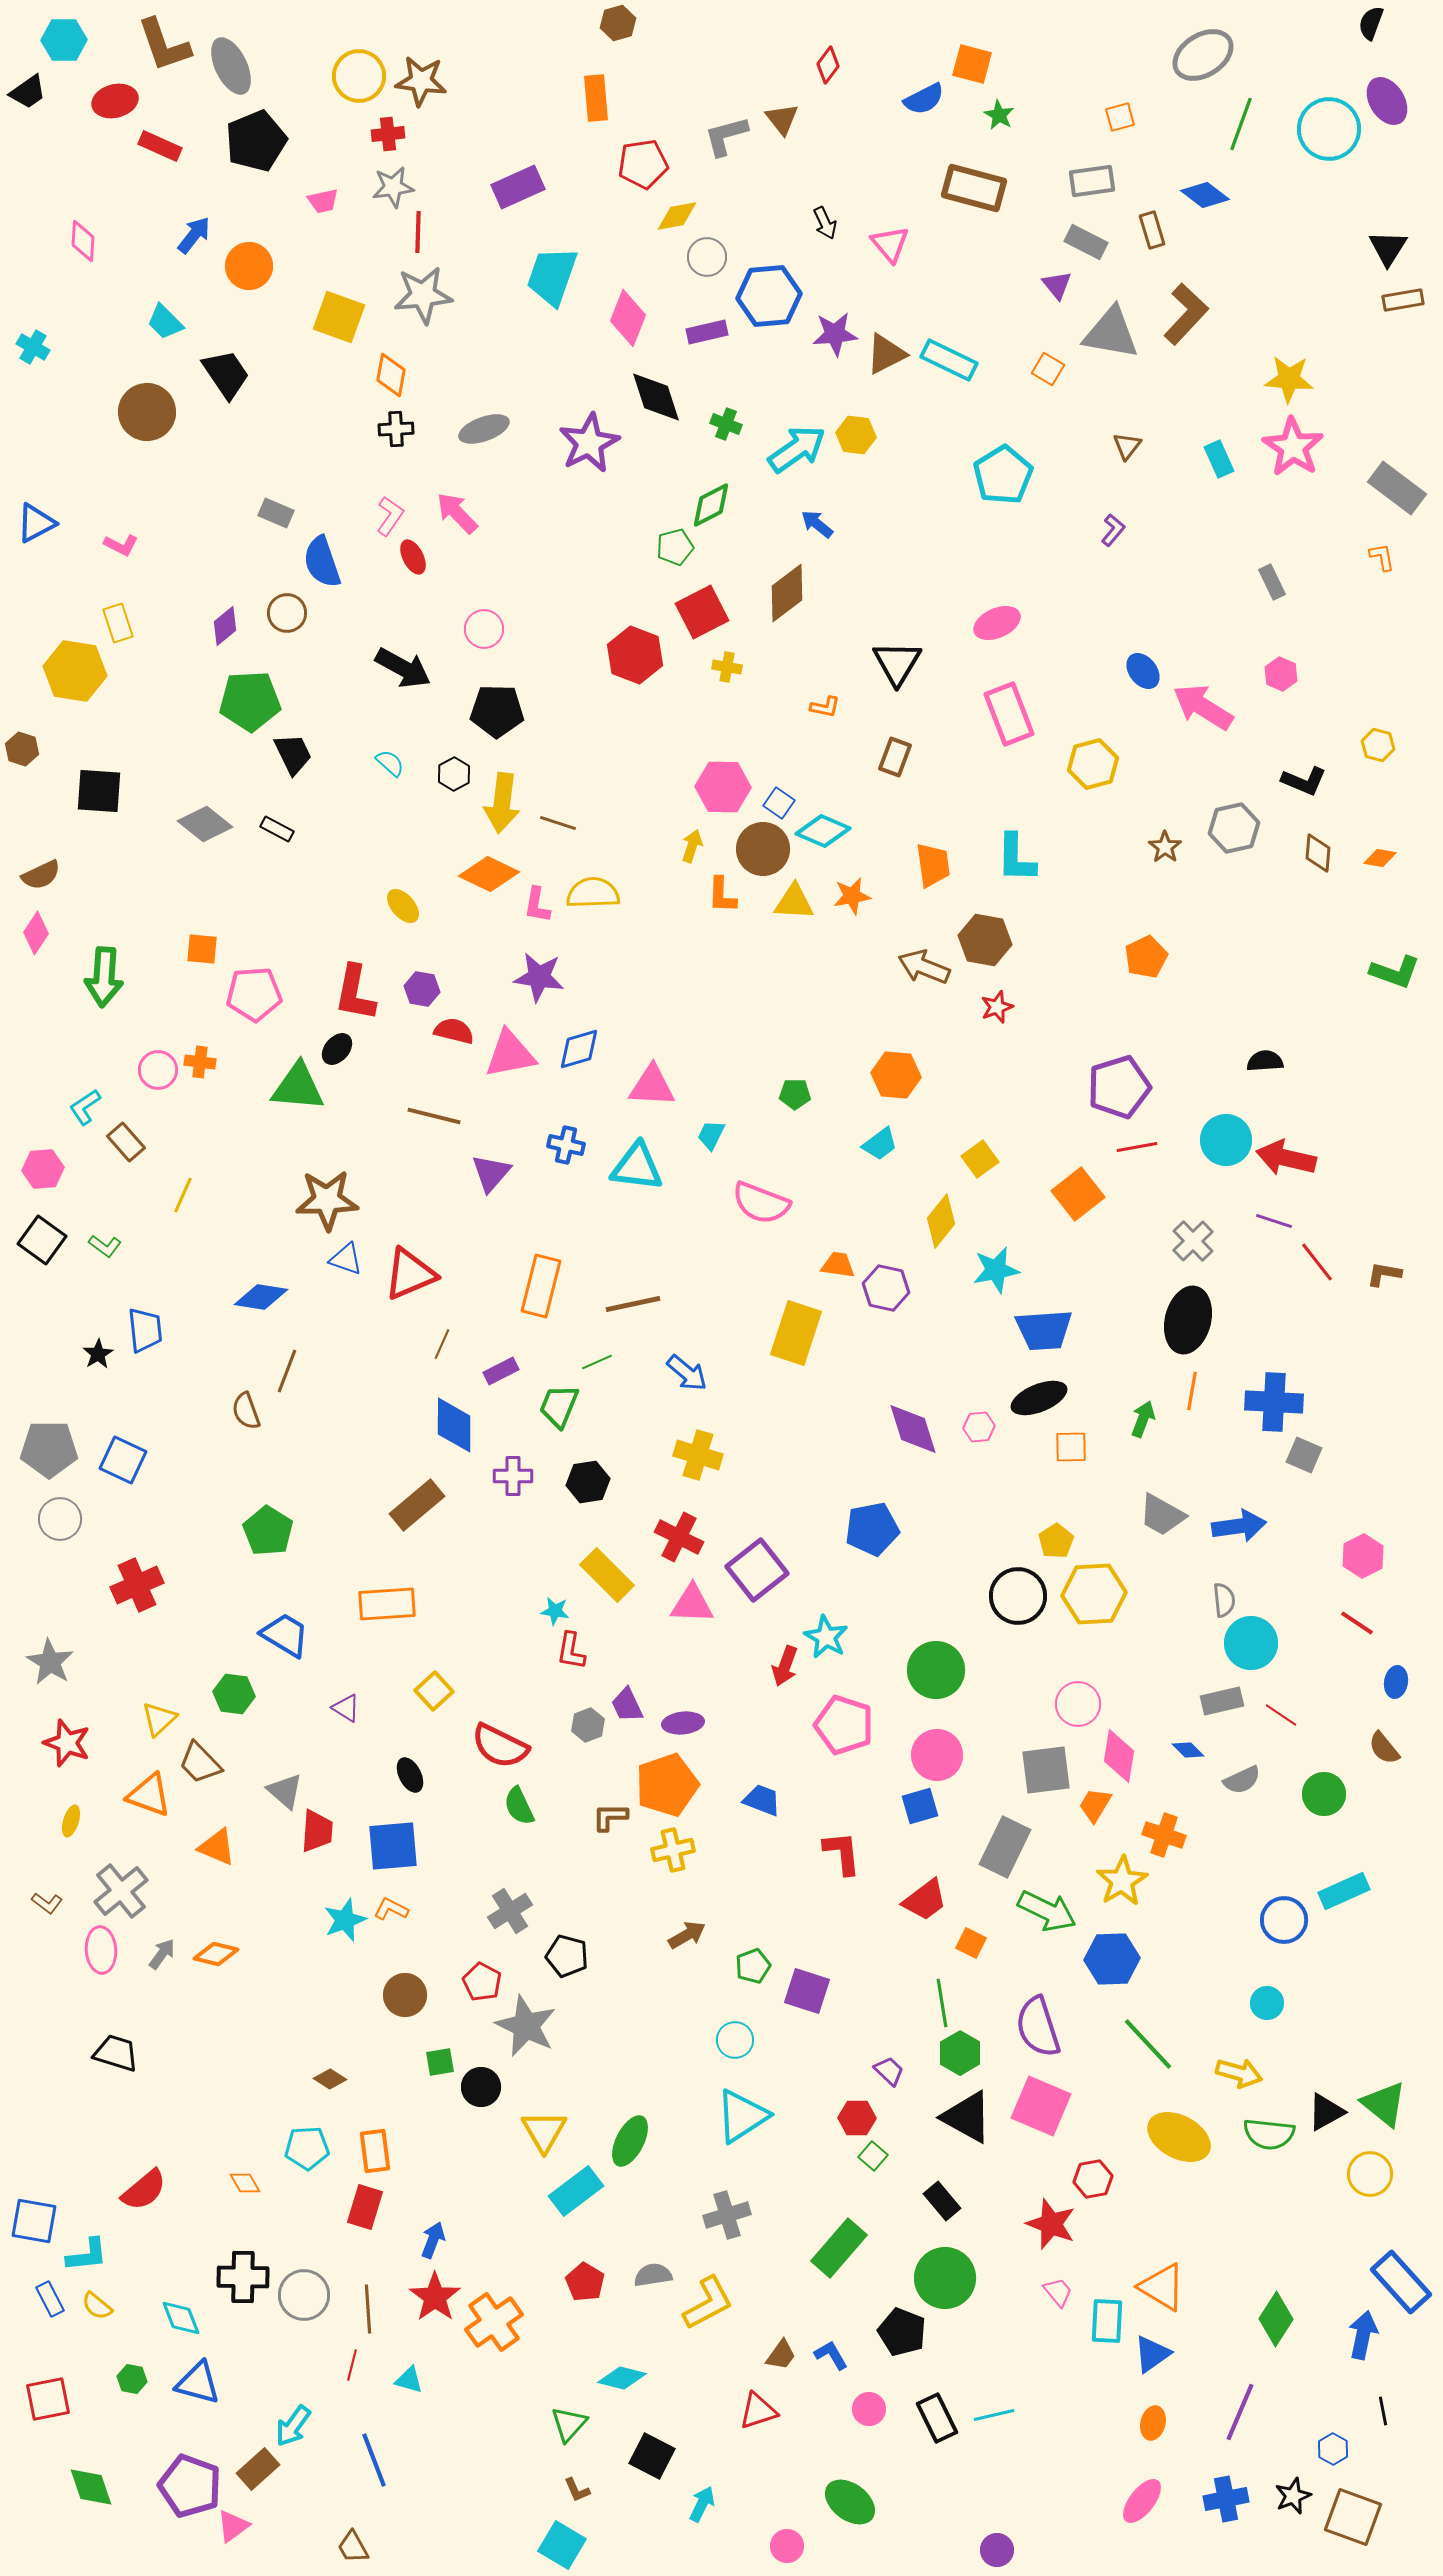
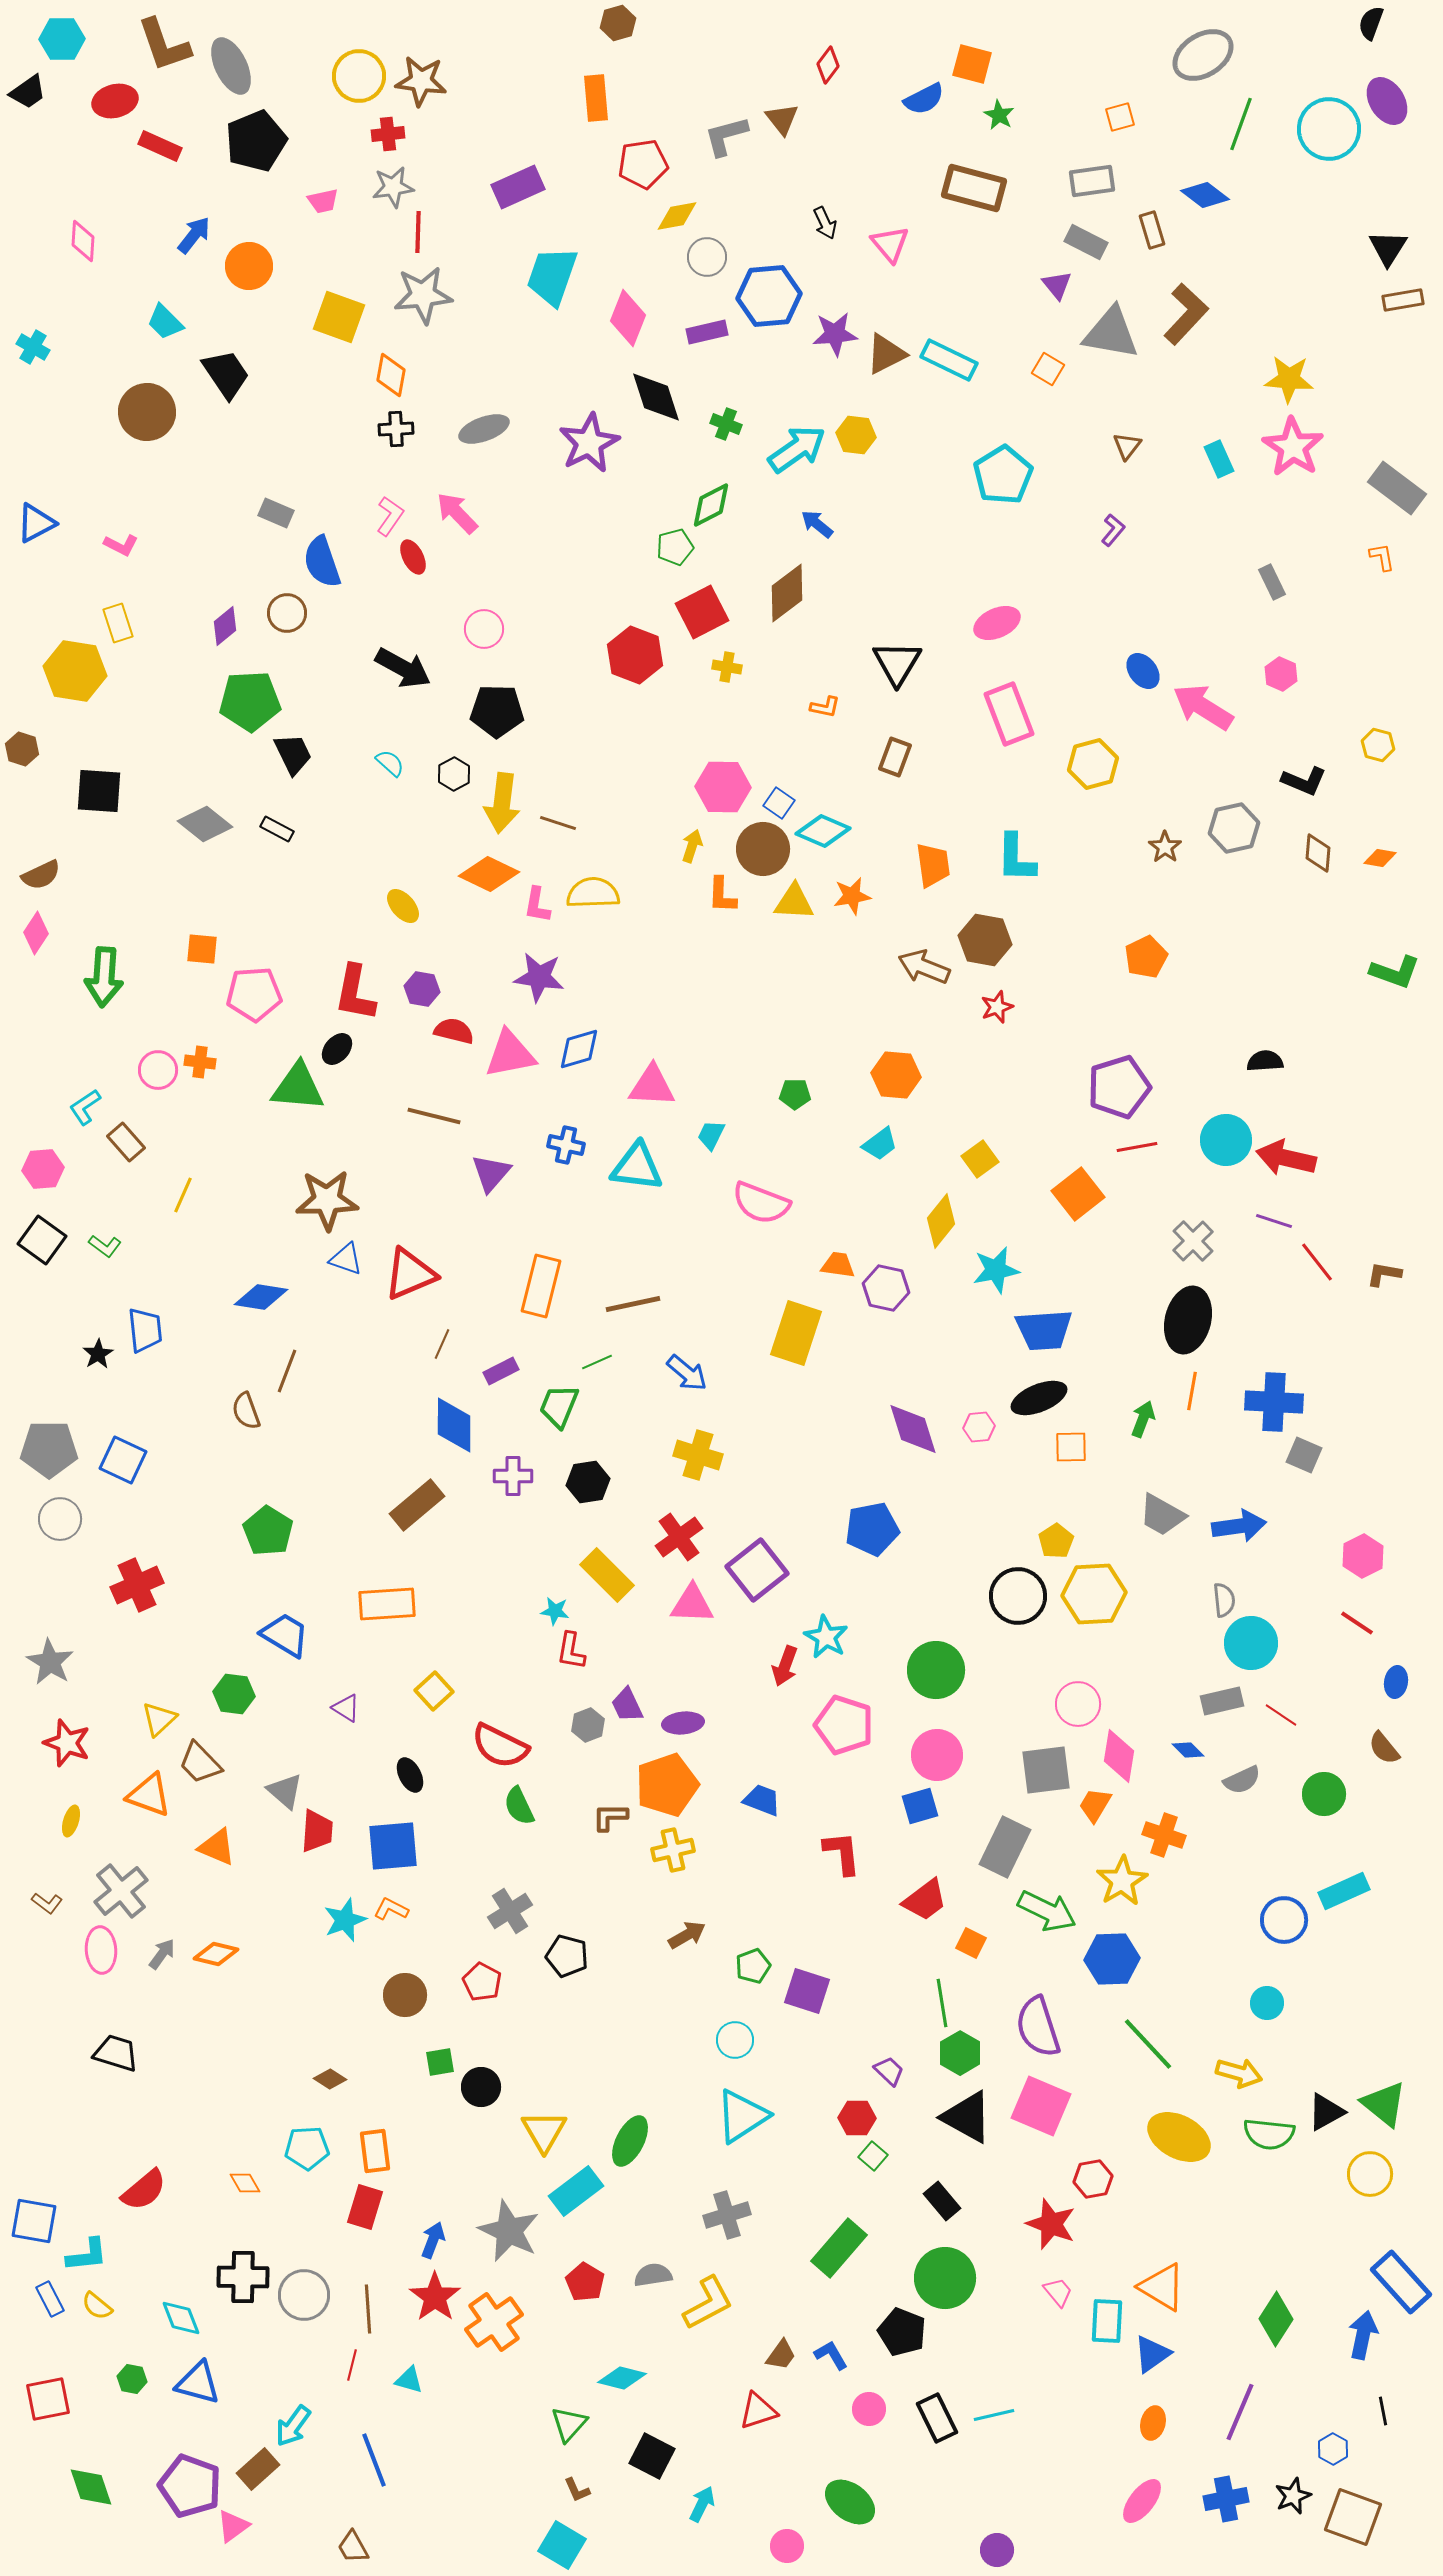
cyan hexagon at (64, 40): moved 2 px left, 1 px up
red cross at (679, 1537): rotated 27 degrees clockwise
gray star at (526, 2026): moved 17 px left, 205 px down
